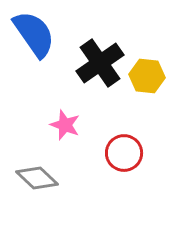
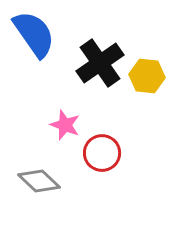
red circle: moved 22 px left
gray diamond: moved 2 px right, 3 px down
